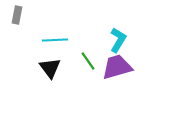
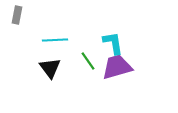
cyan L-shape: moved 5 px left, 3 px down; rotated 40 degrees counterclockwise
